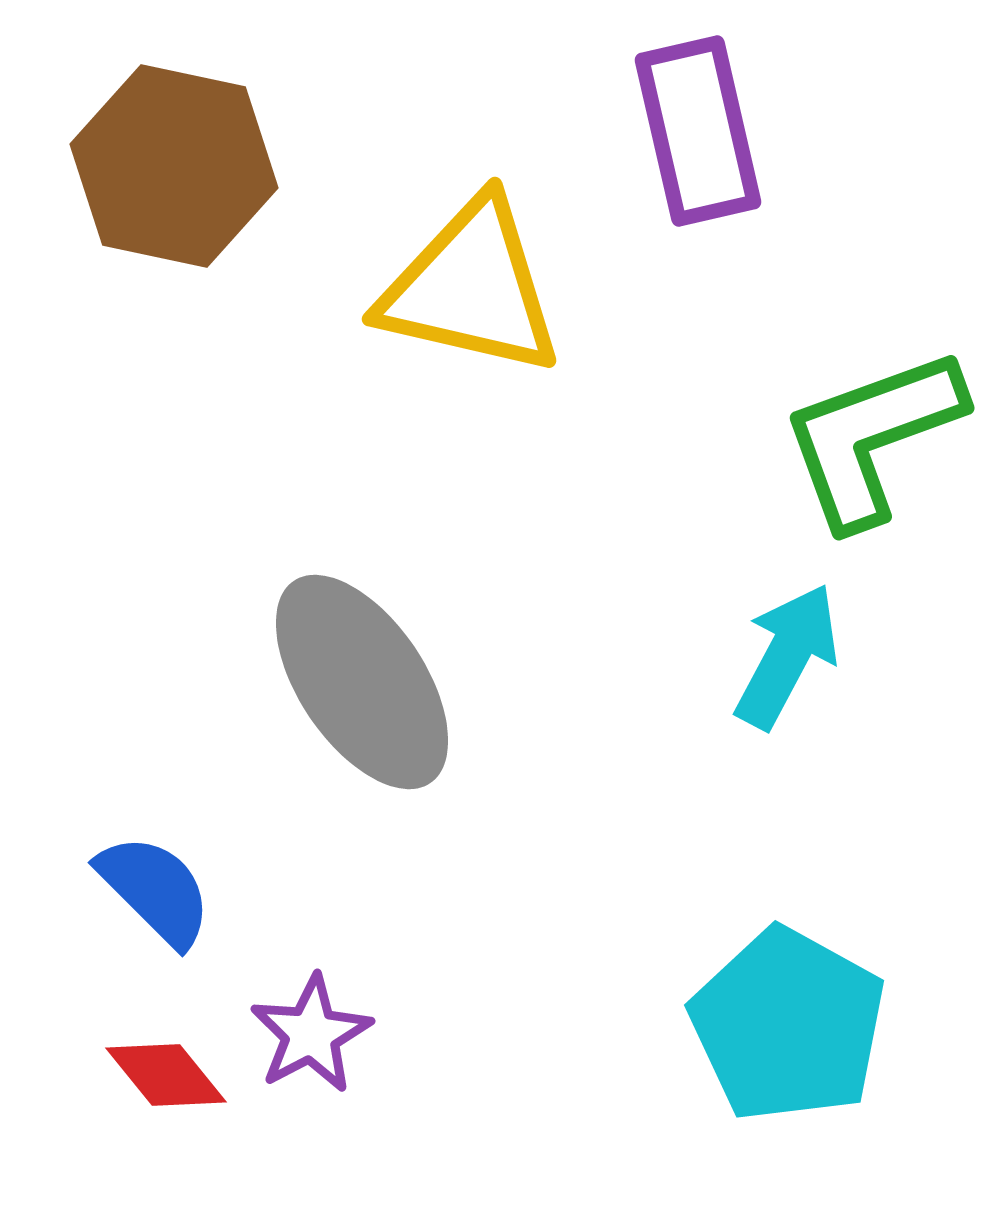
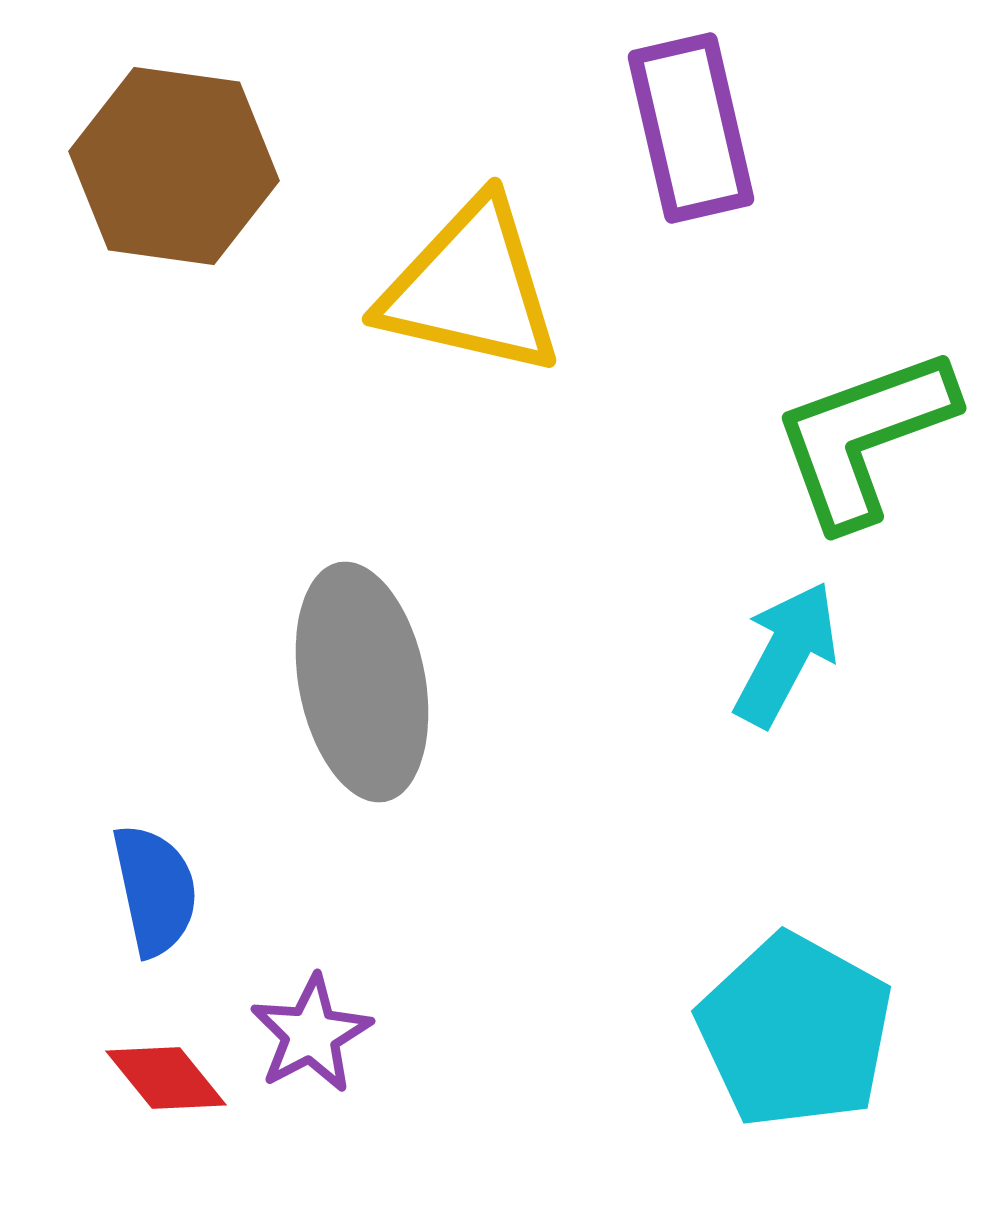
purple rectangle: moved 7 px left, 3 px up
brown hexagon: rotated 4 degrees counterclockwise
green L-shape: moved 8 px left
cyan arrow: moved 1 px left, 2 px up
gray ellipse: rotated 23 degrees clockwise
blue semicircle: rotated 33 degrees clockwise
cyan pentagon: moved 7 px right, 6 px down
red diamond: moved 3 px down
